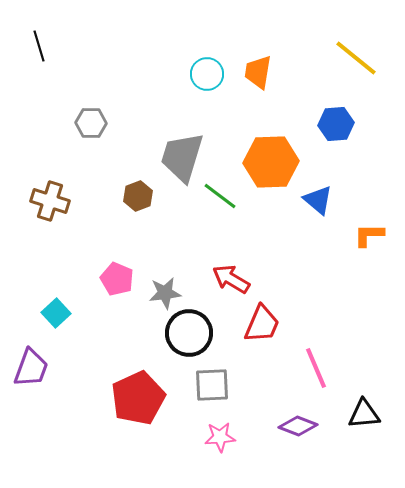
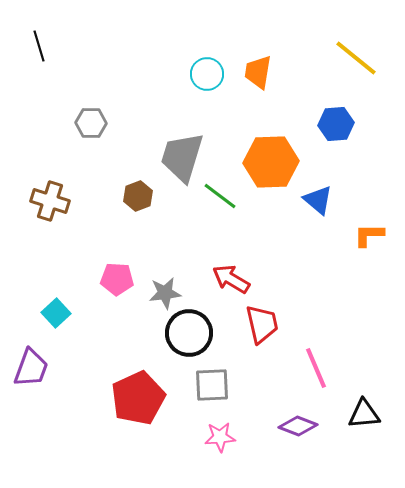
pink pentagon: rotated 20 degrees counterclockwise
red trapezoid: rotated 36 degrees counterclockwise
